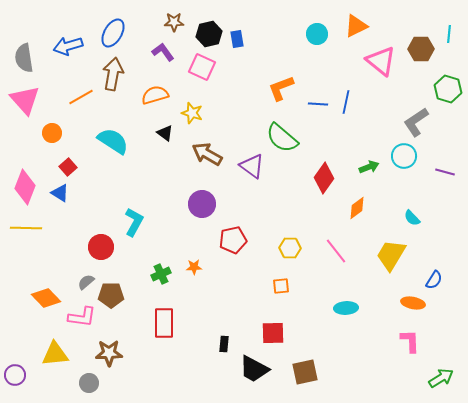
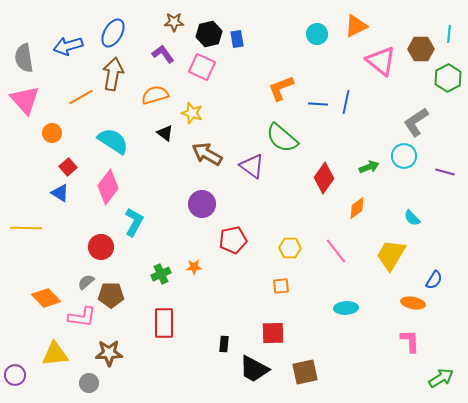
purple L-shape at (163, 52): moved 2 px down
green hexagon at (448, 89): moved 11 px up; rotated 16 degrees clockwise
pink diamond at (25, 187): moved 83 px right; rotated 16 degrees clockwise
